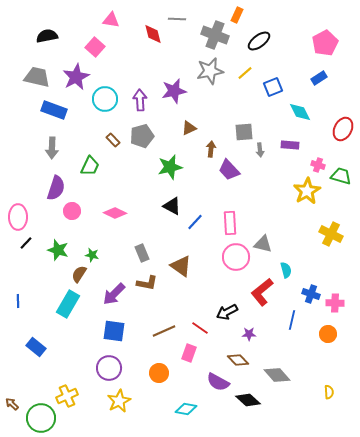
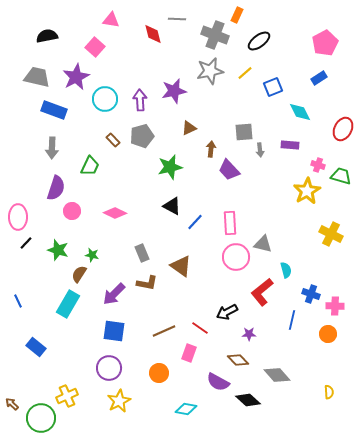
blue line at (18, 301): rotated 24 degrees counterclockwise
pink cross at (335, 303): moved 3 px down
